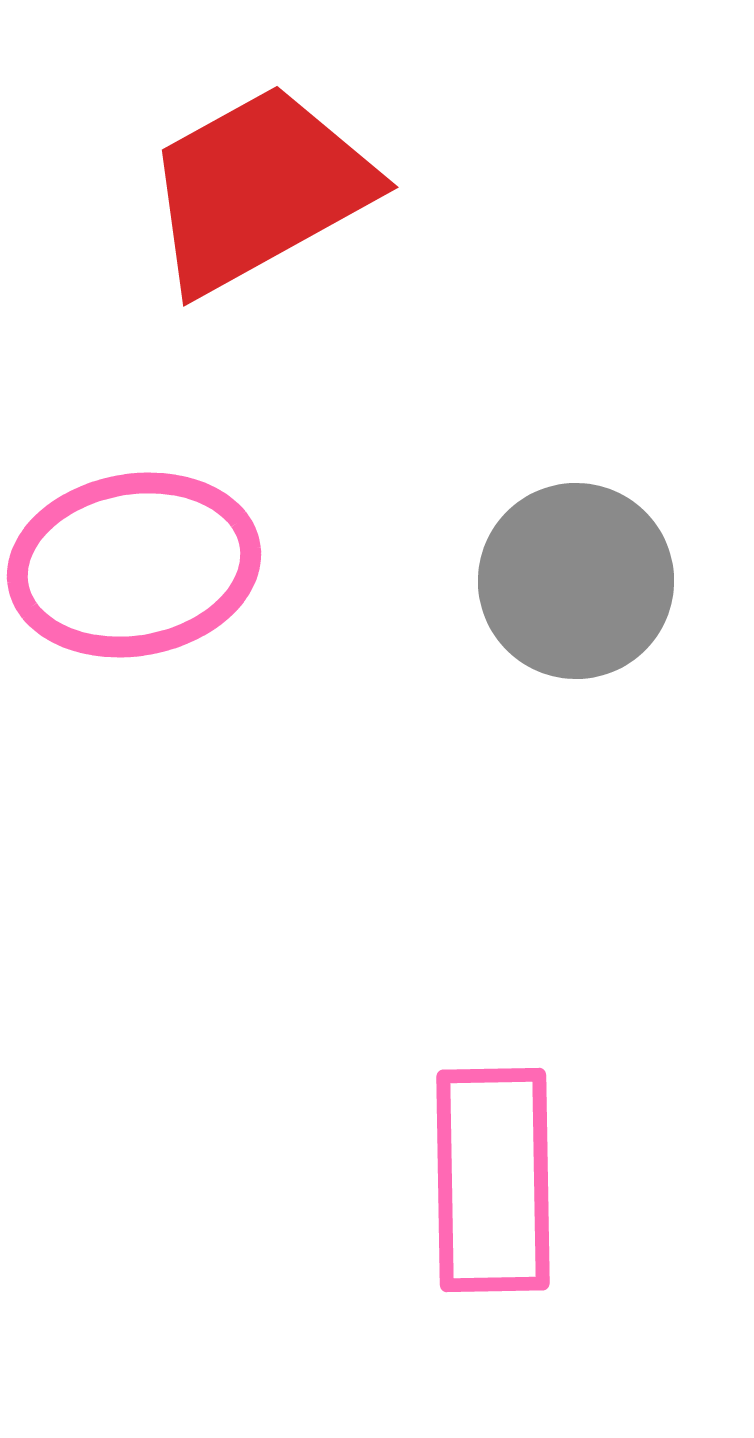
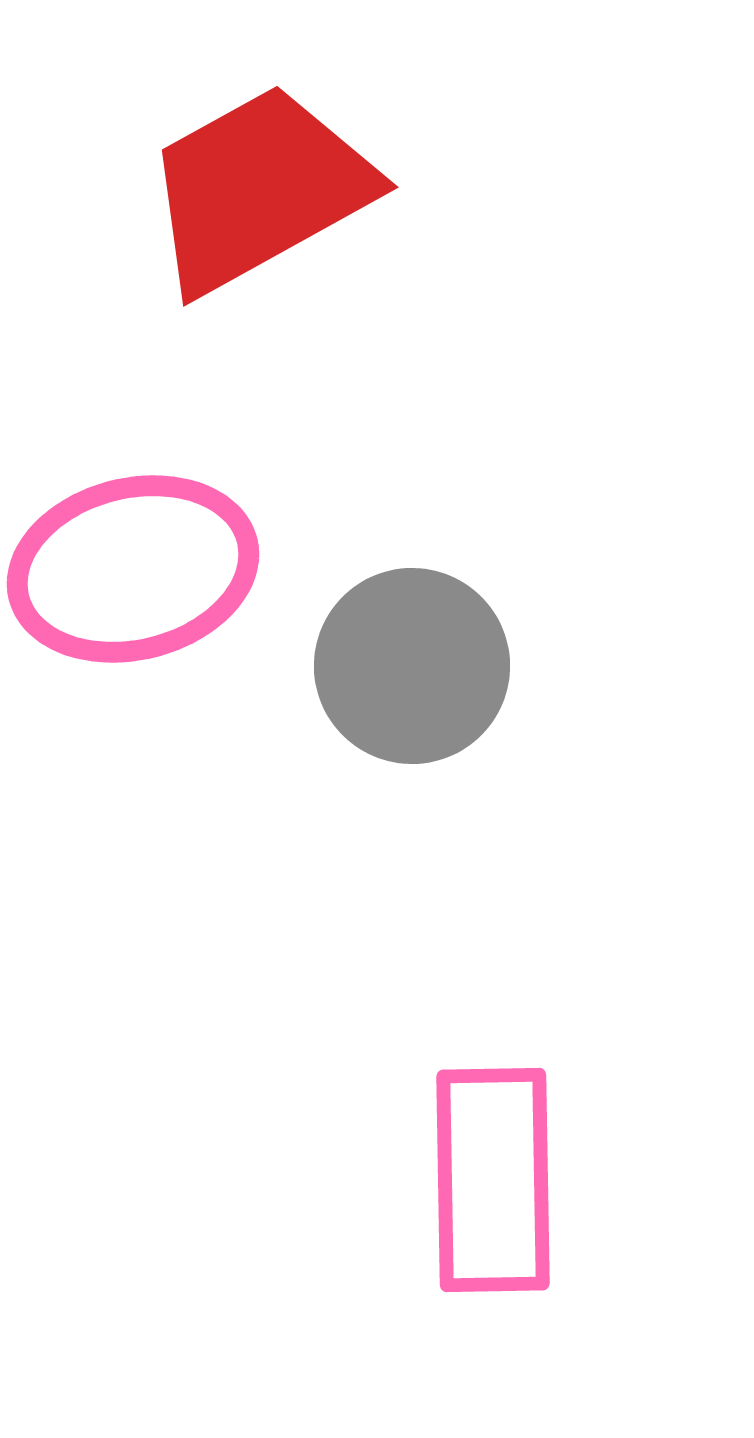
pink ellipse: moved 1 px left, 4 px down; rotated 4 degrees counterclockwise
gray circle: moved 164 px left, 85 px down
